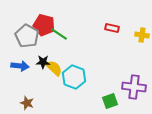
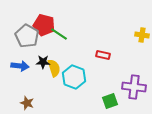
red rectangle: moved 9 px left, 27 px down
yellow semicircle: rotated 30 degrees clockwise
